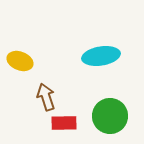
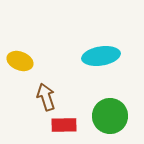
red rectangle: moved 2 px down
